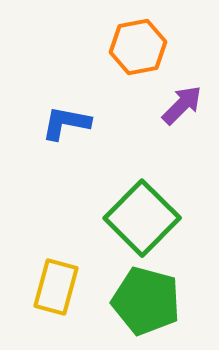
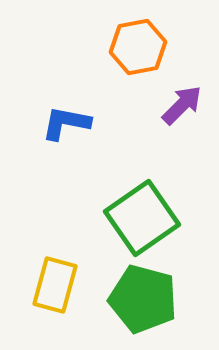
green square: rotated 10 degrees clockwise
yellow rectangle: moved 1 px left, 2 px up
green pentagon: moved 3 px left, 2 px up
